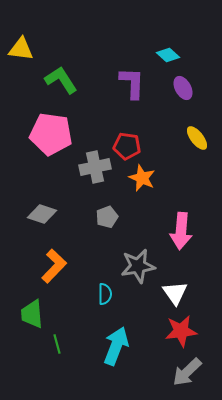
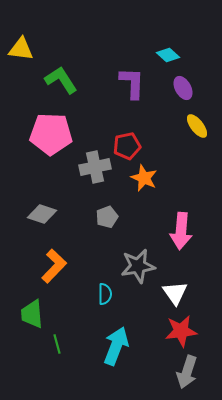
pink pentagon: rotated 6 degrees counterclockwise
yellow ellipse: moved 12 px up
red pentagon: rotated 20 degrees counterclockwise
orange star: moved 2 px right
gray arrow: rotated 28 degrees counterclockwise
